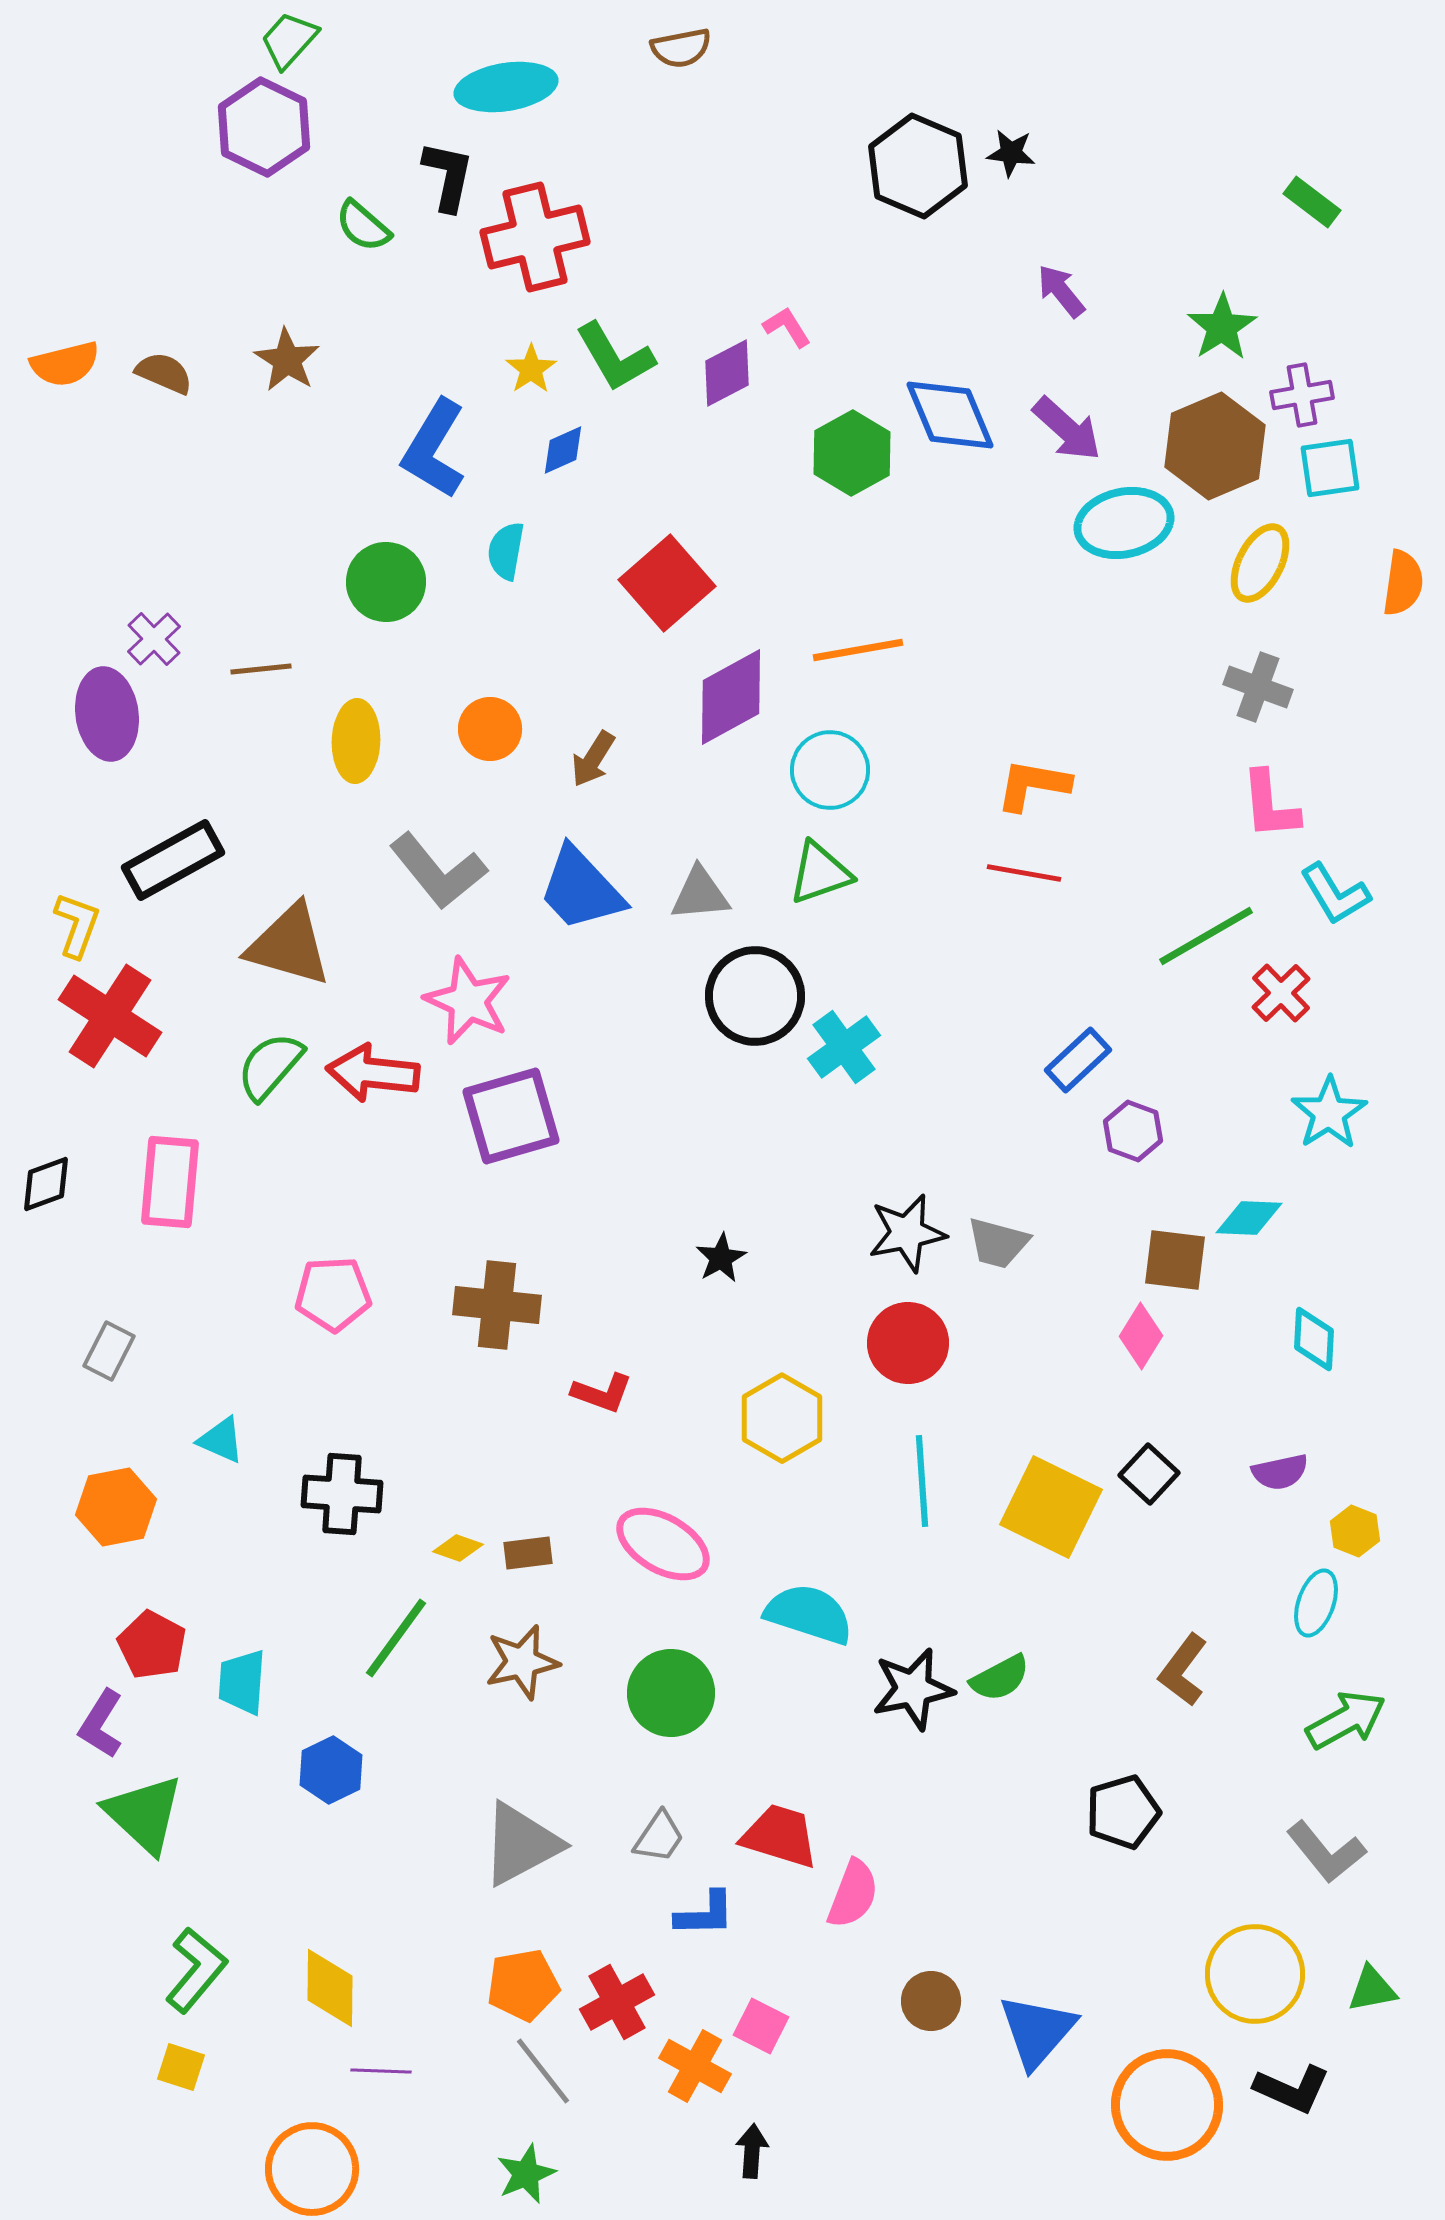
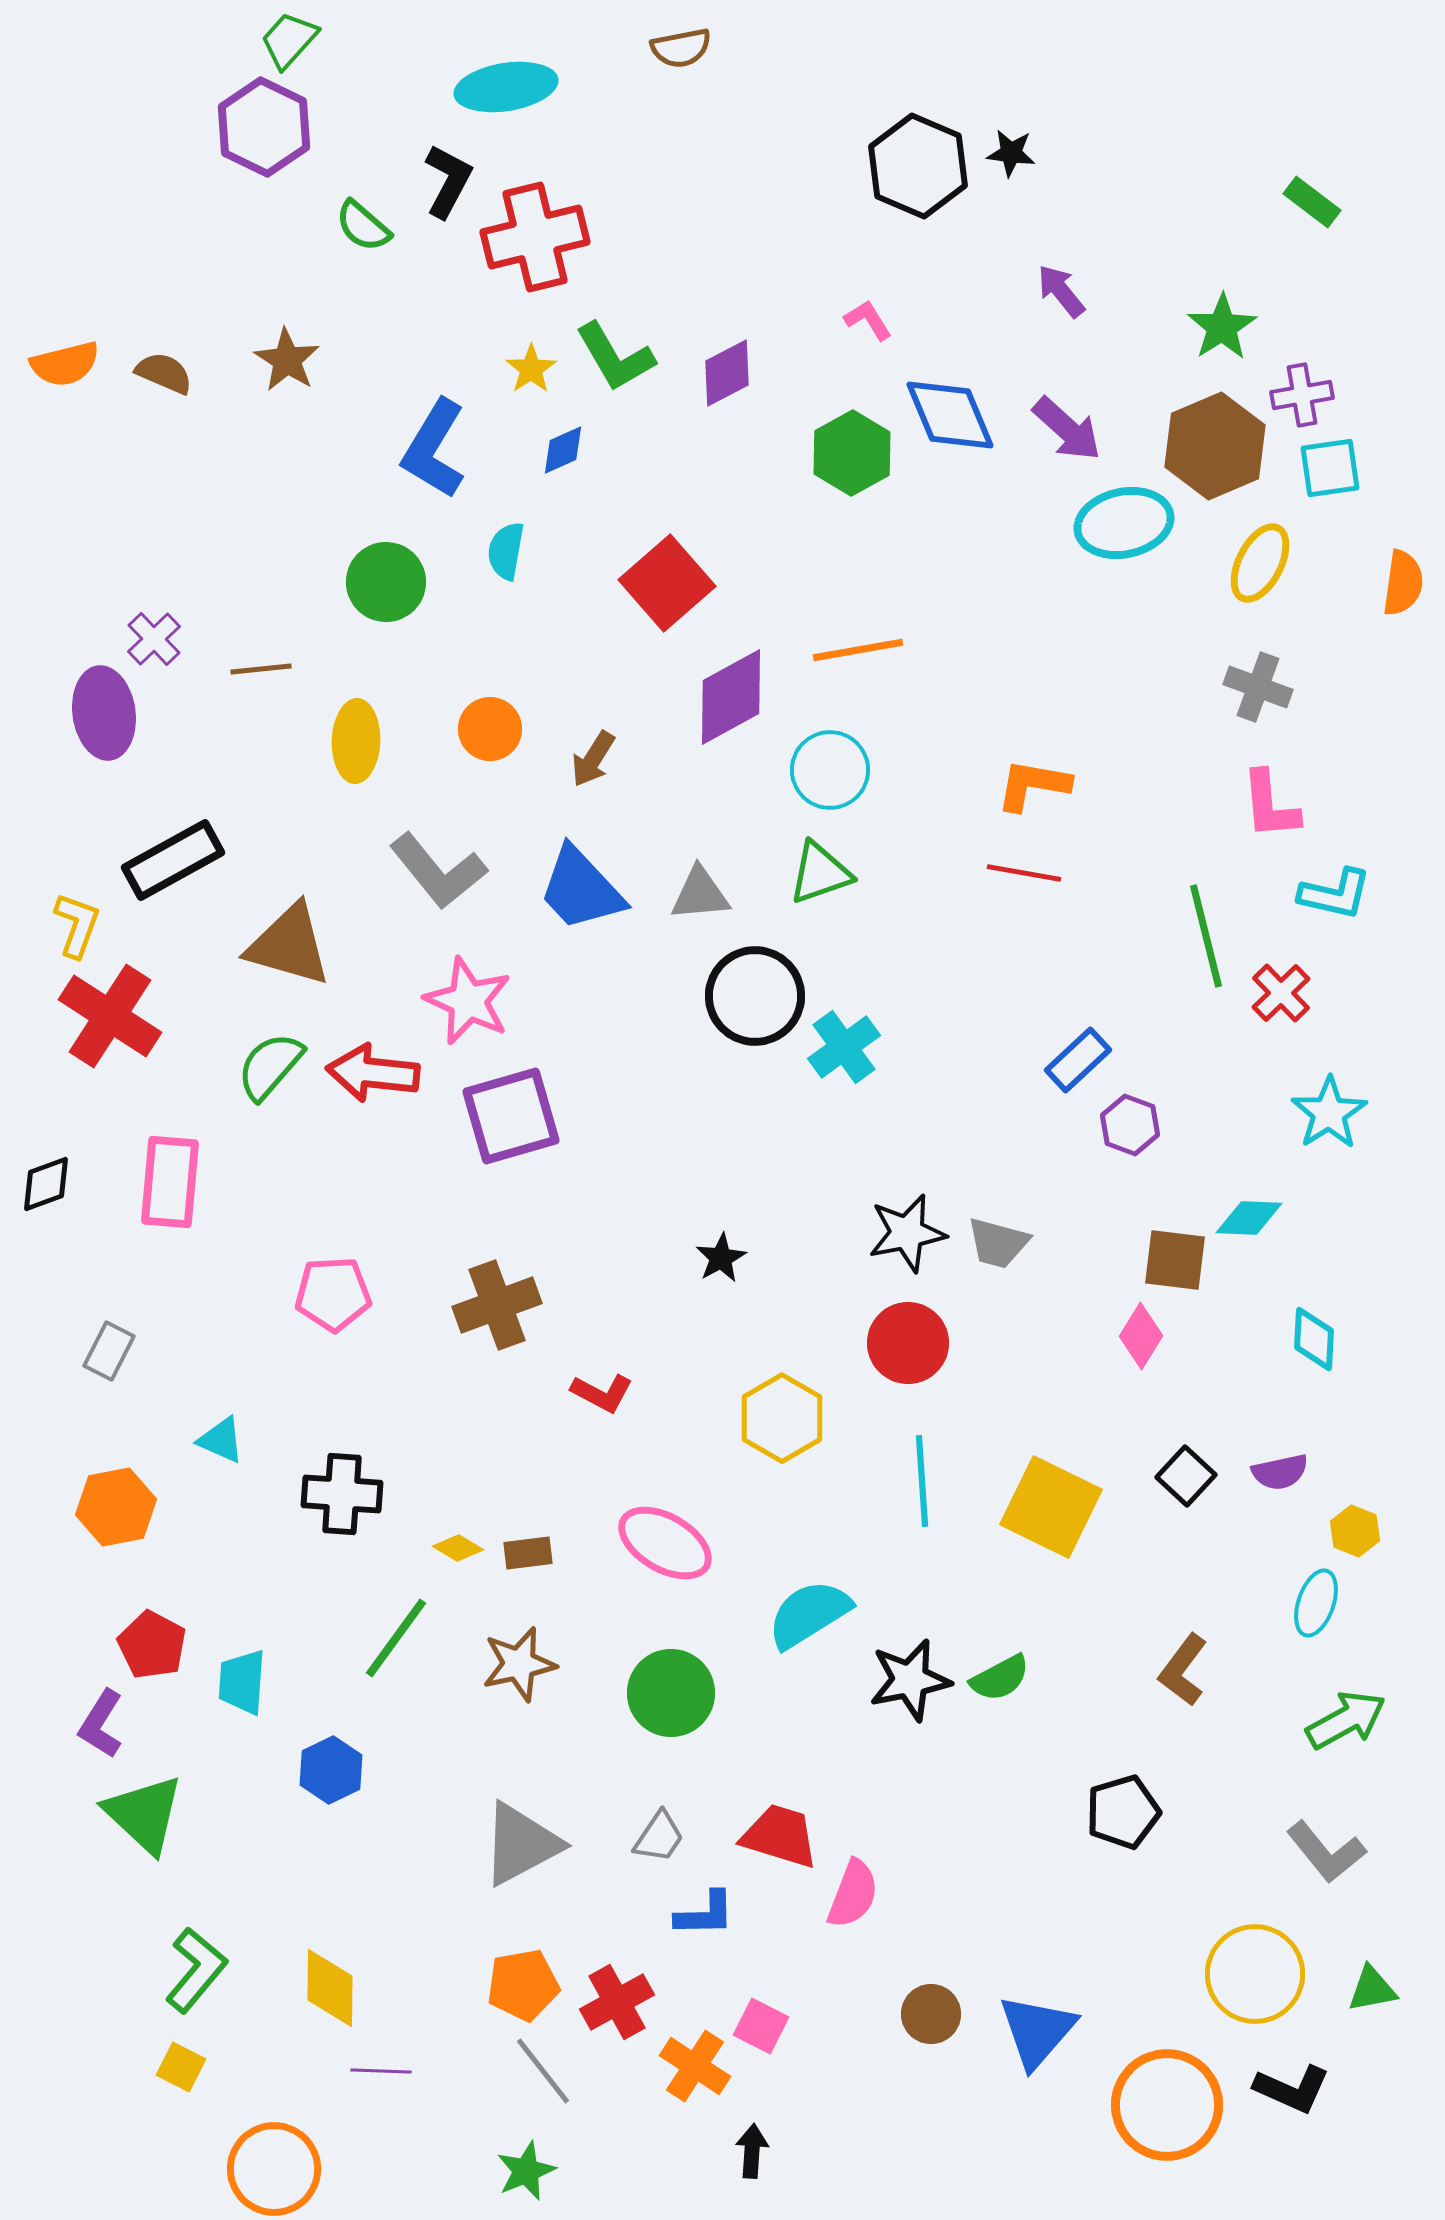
black L-shape at (448, 176): moved 5 px down; rotated 16 degrees clockwise
pink L-shape at (787, 327): moved 81 px right, 7 px up
purple ellipse at (107, 714): moved 3 px left, 1 px up
cyan L-shape at (1335, 894): rotated 46 degrees counterclockwise
green line at (1206, 936): rotated 74 degrees counterclockwise
purple hexagon at (1133, 1131): moved 3 px left, 6 px up
brown cross at (497, 1305): rotated 26 degrees counterclockwise
red L-shape at (602, 1393): rotated 8 degrees clockwise
black square at (1149, 1474): moved 37 px right, 2 px down
pink ellipse at (663, 1544): moved 2 px right, 1 px up
yellow diamond at (458, 1548): rotated 12 degrees clockwise
cyan semicircle at (809, 1614): rotated 50 degrees counterclockwise
brown star at (522, 1662): moved 3 px left, 2 px down
black star at (913, 1689): moved 3 px left, 9 px up
brown circle at (931, 2001): moved 13 px down
orange cross at (695, 2066): rotated 4 degrees clockwise
yellow square at (181, 2067): rotated 9 degrees clockwise
orange circle at (312, 2169): moved 38 px left
green star at (526, 2174): moved 3 px up
